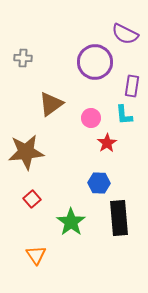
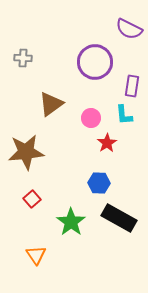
purple semicircle: moved 4 px right, 5 px up
black rectangle: rotated 56 degrees counterclockwise
